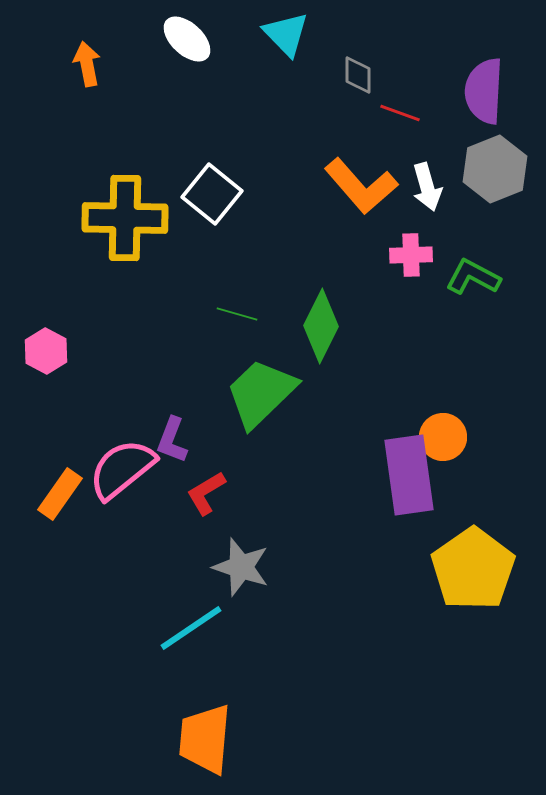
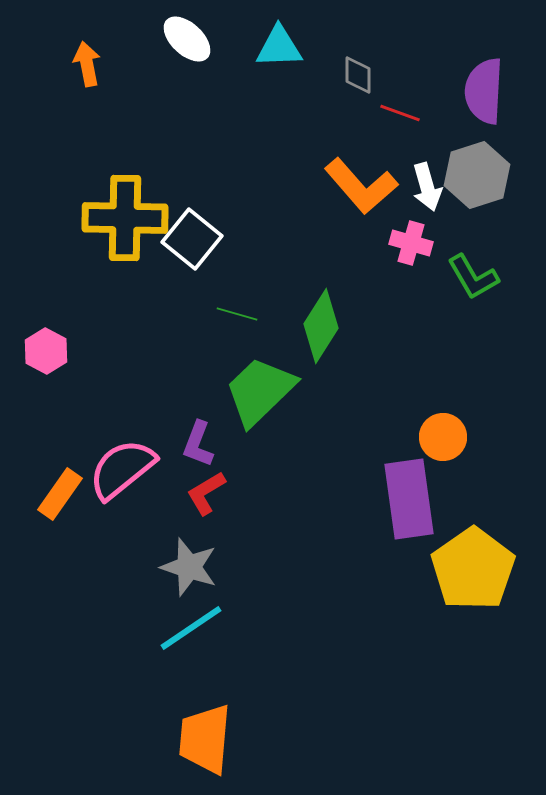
cyan triangle: moved 7 px left, 13 px down; rotated 48 degrees counterclockwise
gray hexagon: moved 18 px left, 6 px down; rotated 4 degrees clockwise
white square: moved 20 px left, 45 px down
pink cross: moved 12 px up; rotated 18 degrees clockwise
green L-shape: rotated 148 degrees counterclockwise
green diamond: rotated 6 degrees clockwise
green trapezoid: moved 1 px left, 2 px up
purple L-shape: moved 26 px right, 4 px down
purple rectangle: moved 24 px down
gray star: moved 52 px left
